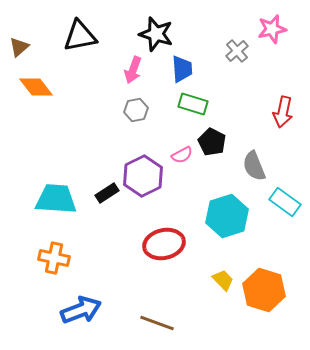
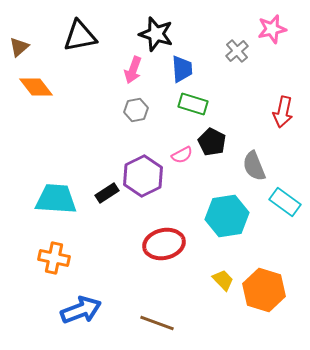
cyan hexagon: rotated 9 degrees clockwise
